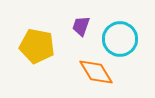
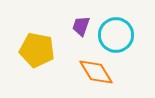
cyan circle: moved 4 px left, 4 px up
yellow pentagon: moved 4 px down
